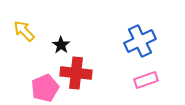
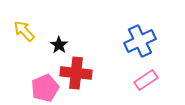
black star: moved 2 px left
pink rectangle: rotated 15 degrees counterclockwise
